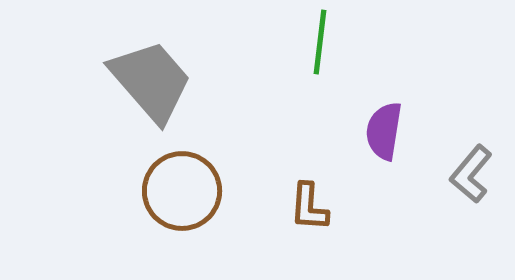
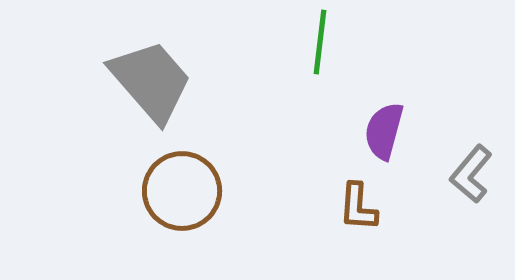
purple semicircle: rotated 6 degrees clockwise
brown L-shape: moved 49 px right
